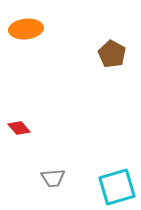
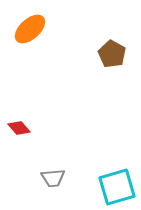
orange ellipse: moved 4 px right; rotated 36 degrees counterclockwise
